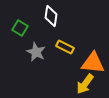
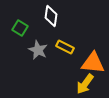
gray star: moved 2 px right, 2 px up
